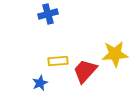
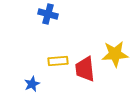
blue cross: rotated 30 degrees clockwise
red trapezoid: moved 2 px up; rotated 48 degrees counterclockwise
blue star: moved 8 px left, 1 px down
